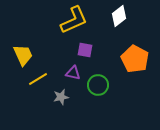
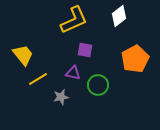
yellow trapezoid: rotated 15 degrees counterclockwise
orange pentagon: rotated 16 degrees clockwise
